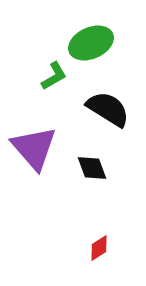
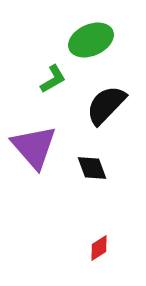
green ellipse: moved 3 px up
green L-shape: moved 1 px left, 3 px down
black semicircle: moved 2 px left, 4 px up; rotated 78 degrees counterclockwise
purple triangle: moved 1 px up
